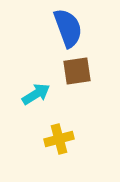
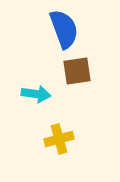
blue semicircle: moved 4 px left, 1 px down
cyan arrow: rotated 40 degrees clockwise
